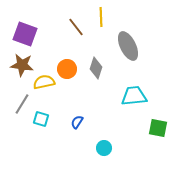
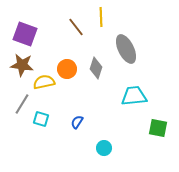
gray ellipse: moved 2 px left, 3 px down
